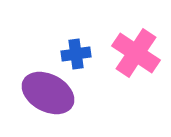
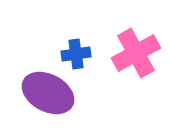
pink cross: rotated 27 degrees clockwise
